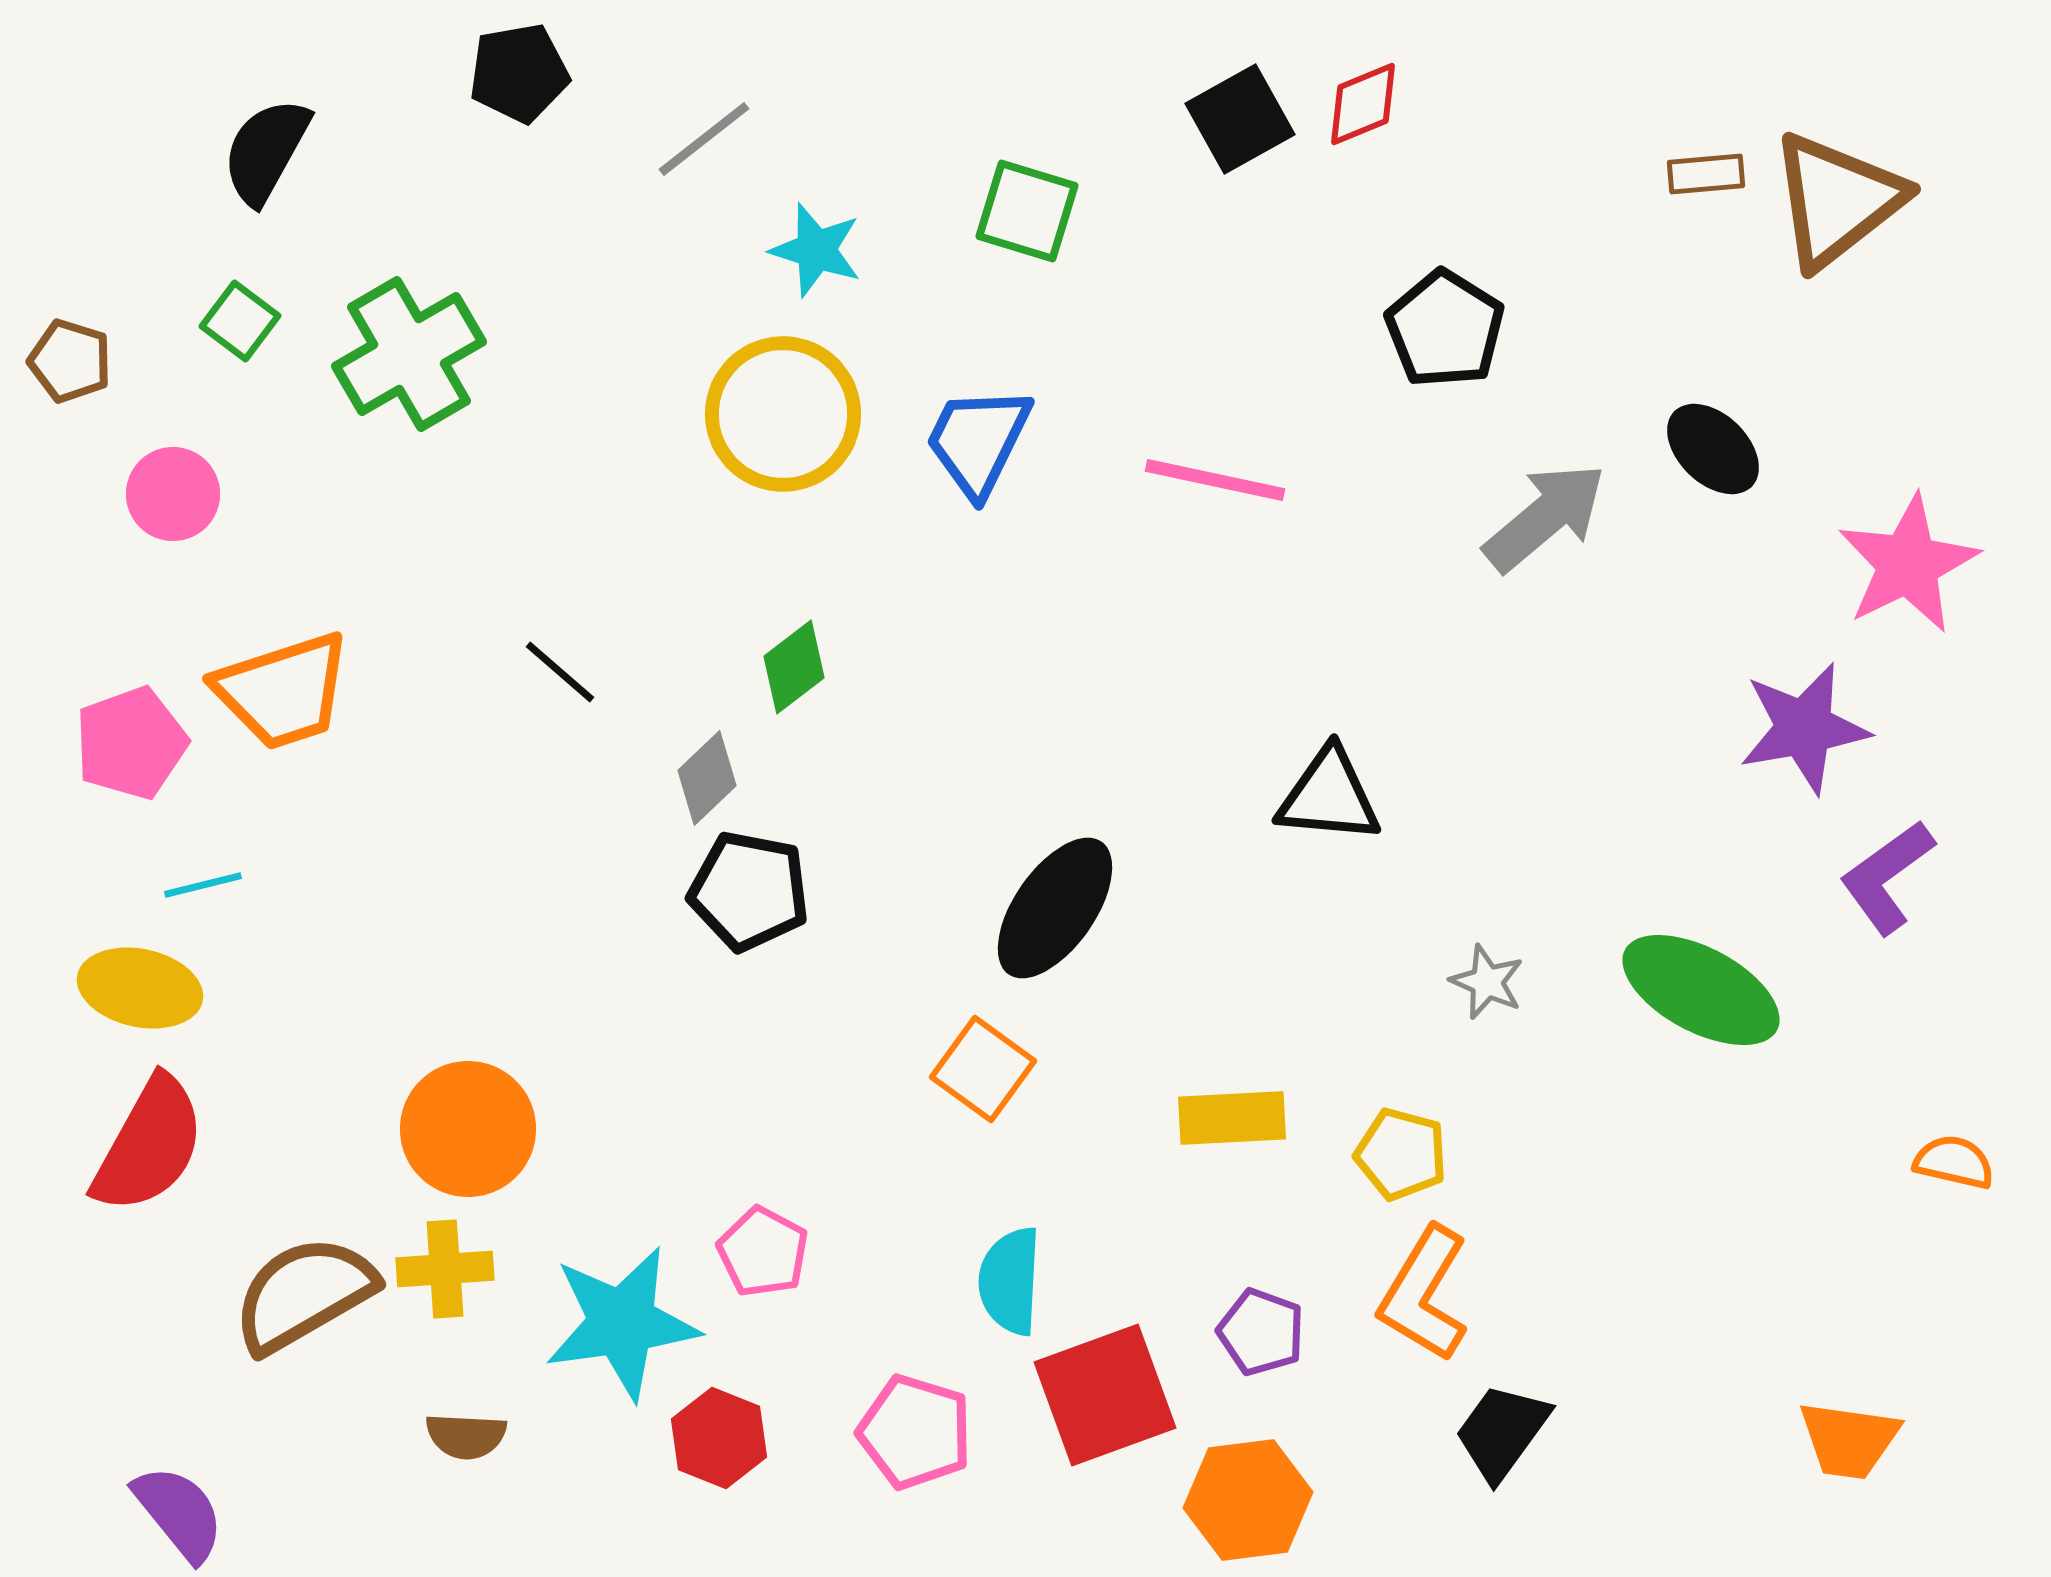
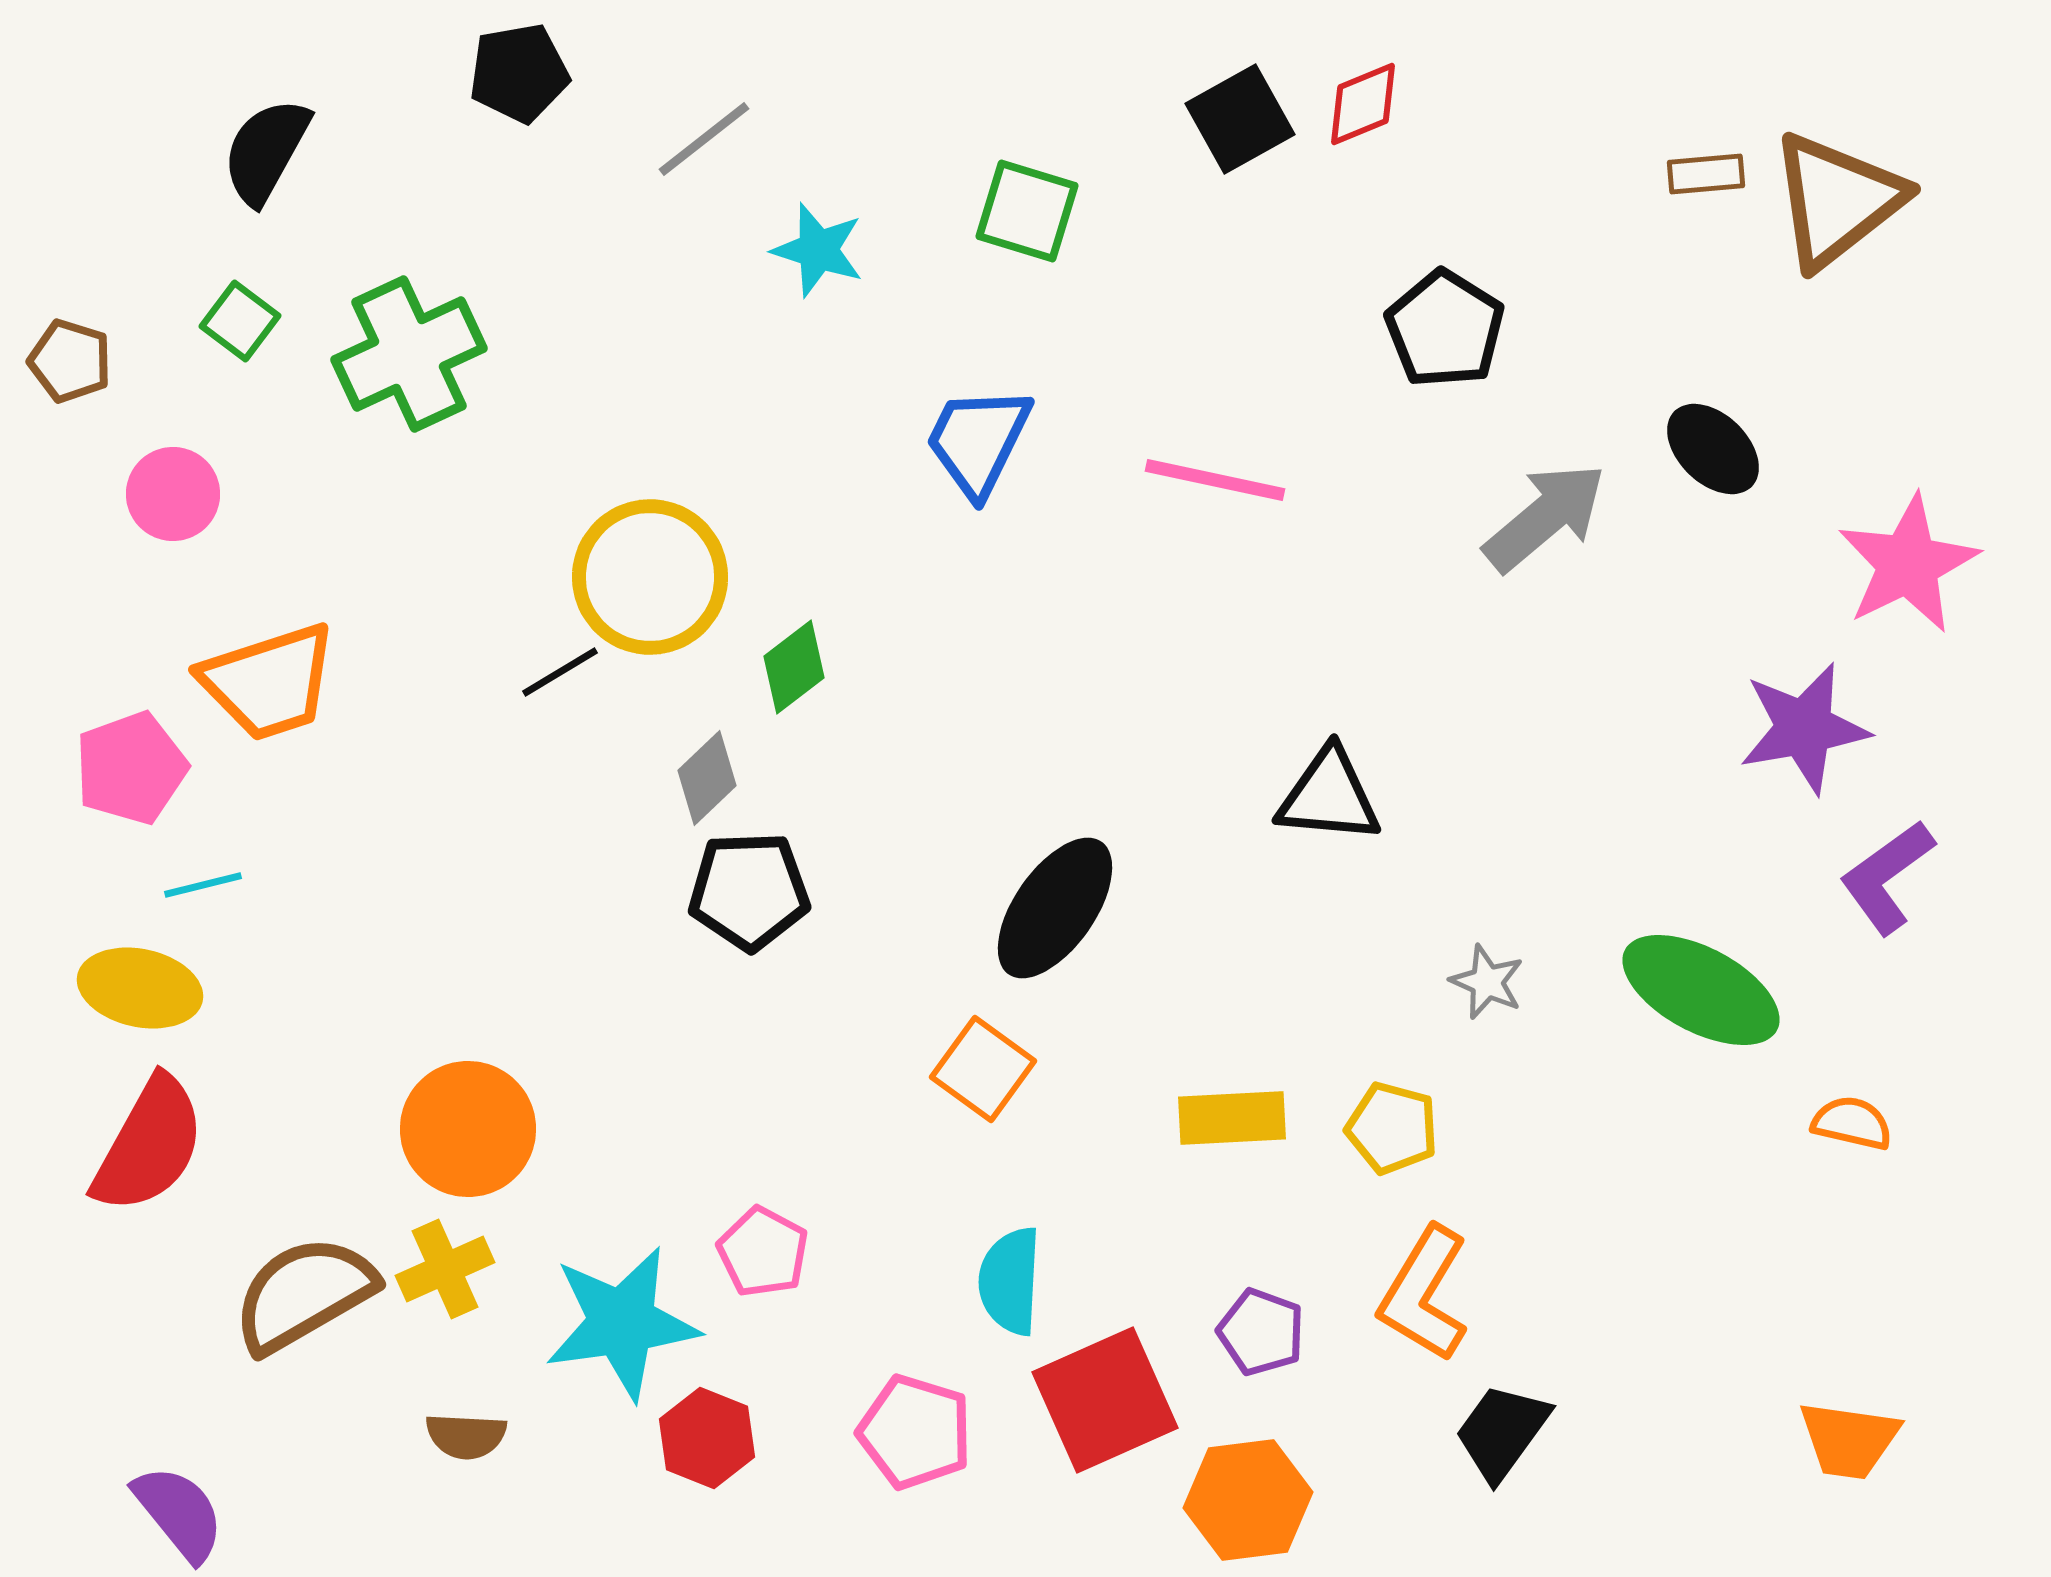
cyan star at (816, 250): moved 2 px right
green cross at (409, 354): rotated 5 degrees clockwise
yellow circle at (783, 414): moved 133 px left, 163 px down
black line at (560, 672): rotated 72 degrees counterclockwise
orange trapezoid at (283, 691): moved 14 px left, 9 px up
pink pentagon at (131, 743): moved 25 px down
black pentagon at (749, 891): rotated 13 degrees counterclockwise
yellow pentagon at (1401, 1154): moved 9 px left, 26 px up
orange semicircle at (1954, 1162): moved 102 px left, 39 px up
yellow cross at (445, 1269): rotated 20 degrees counterclockwise
red square at (1105, 1395): moved 5 px down; rotated 4 degrees counterclockwise
red hexagon at (719, 1438): moved 12 px left
